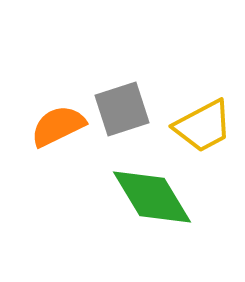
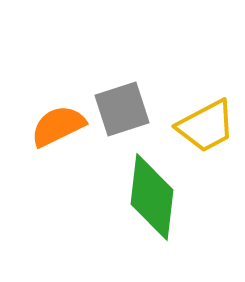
yellow trapezoid: moved 3 px right
green diamond: rotated 38 degrees clockwise
